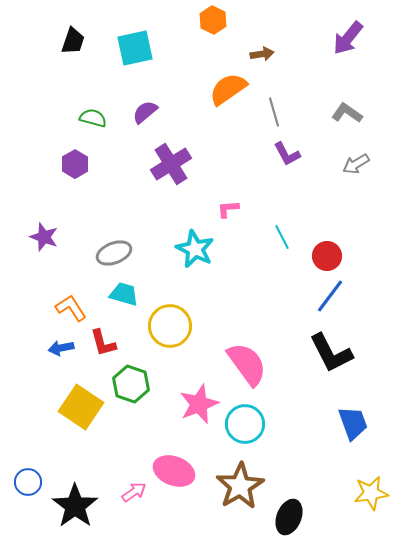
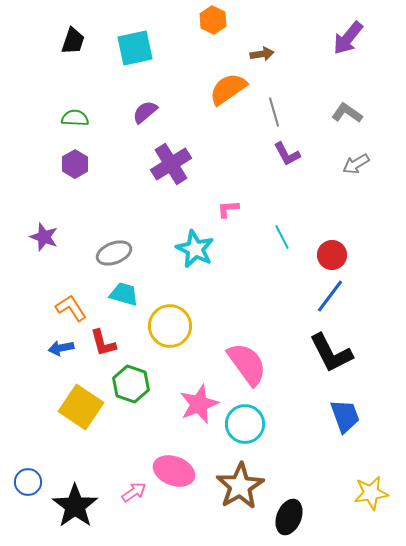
green semicircle: moved 18 px left; rotated 12 degrees counterclockwise
red circle: moved 5 px right, 1 px up
blue trapezoid: moved 8 px left, 7 px up
